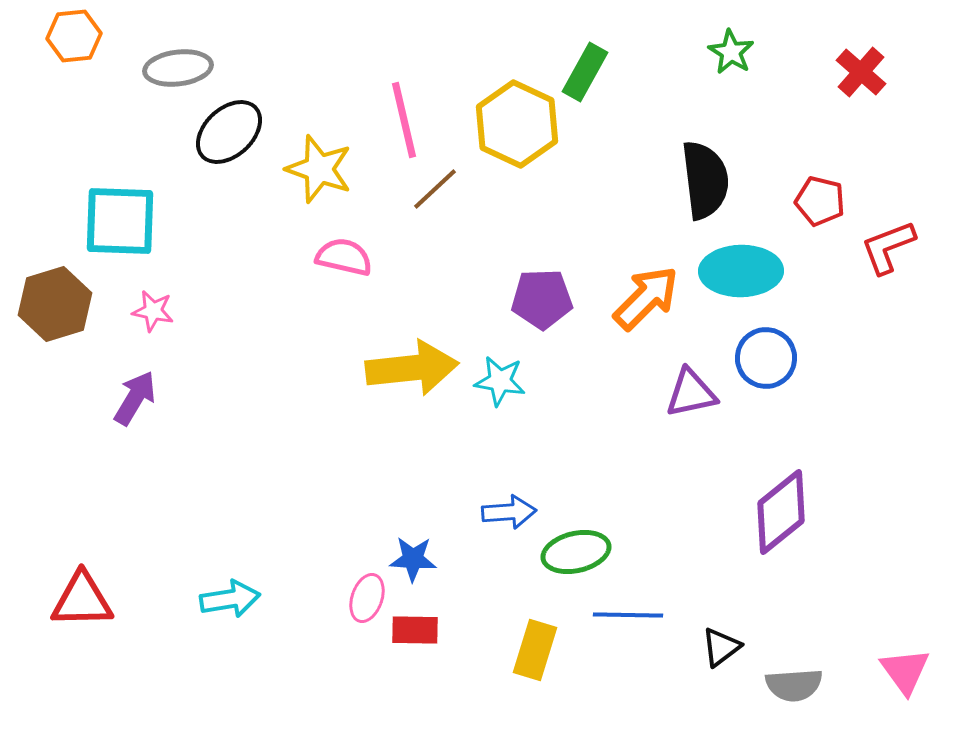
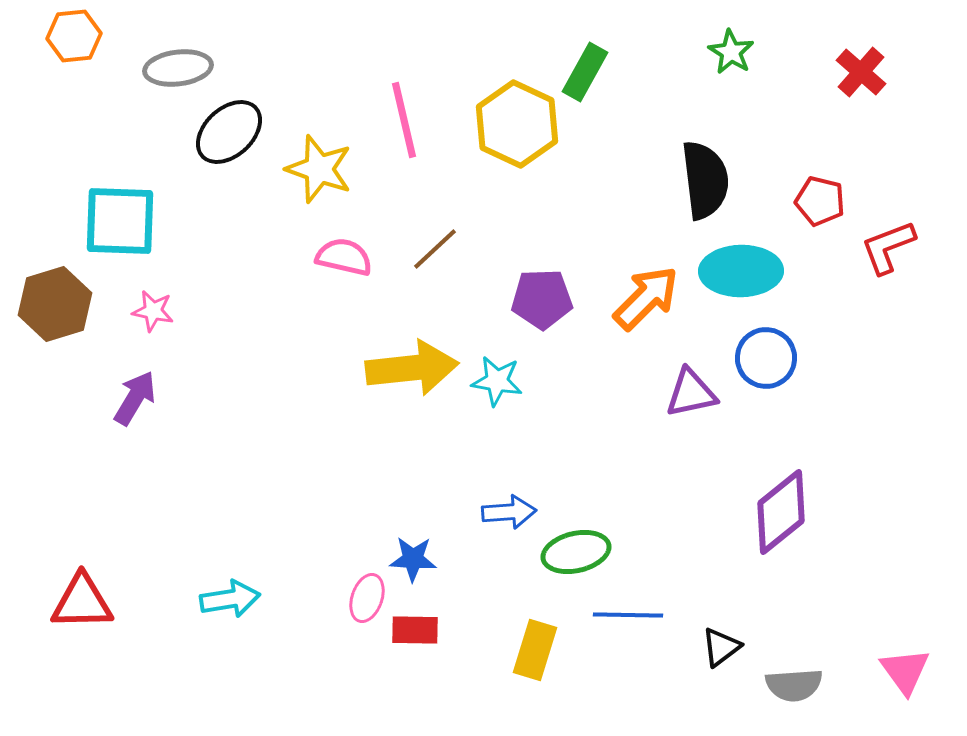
brown line: moved 60 px down
cyan star: moved 3 px left
red triangle: moved 2 px down
